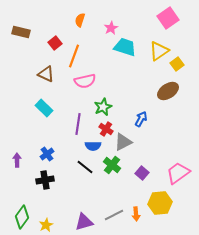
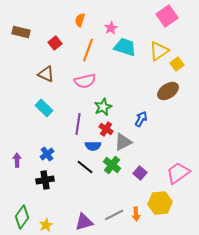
pink square: moved 1 px left, 2 px up
orange line: moved 14 px right, 6 px up
purple square: moved 2 px left
